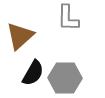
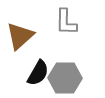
gray L-shape: moved 2 px left, 4 px down
black semicircle: moved 5 px right
